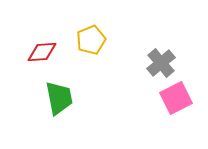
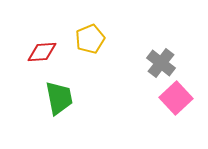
yellow pentagon: moved 1 px left, 1 px up
gray cross: rotated 12 degrees counterclockwise
pink square: rotated 16 degrees counterclockwise
